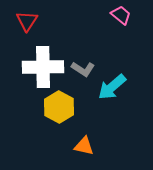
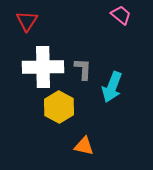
gray L-shape: rotated 120 degrees counterclockwise
cyan arrow: rotated 28 degrees counterclockwise
